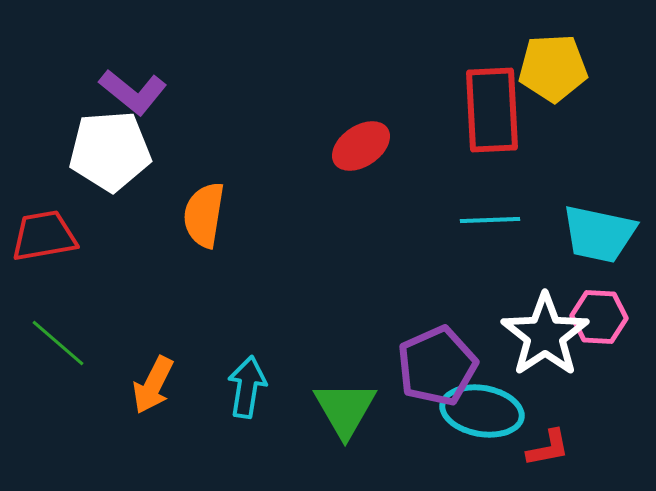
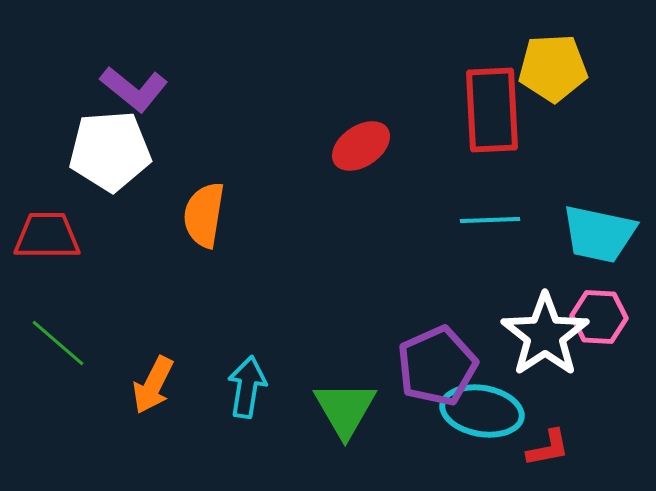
purple L-shape: moved 1 px right, 3 px up
red trapezoid: moved 3 px right; rotated 10 degrees clockwise
